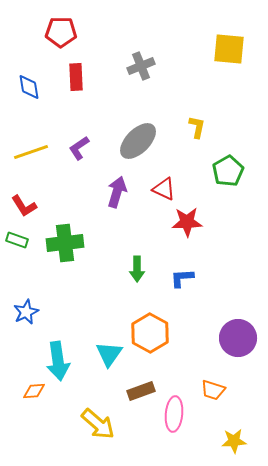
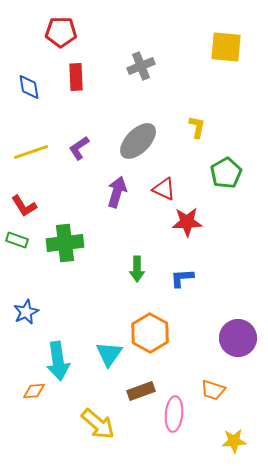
yellow square: moved 3 px left, 2 px up
green pentagon: moved 2 px left, 2 px down
